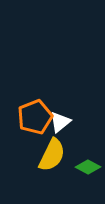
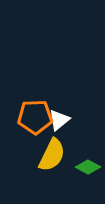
orange pentagon: rotated 20 degrees clockwise
white triangle: moved 1 px left, 2 px up
